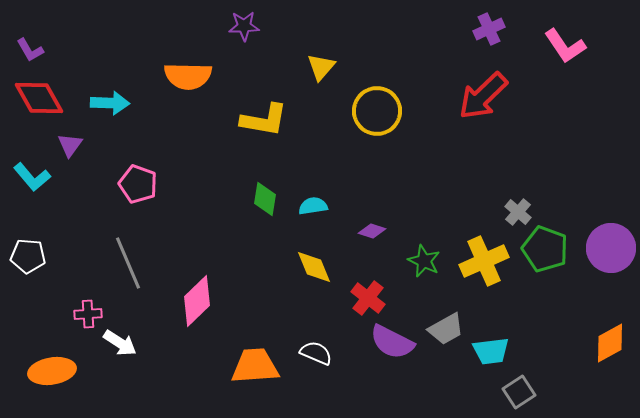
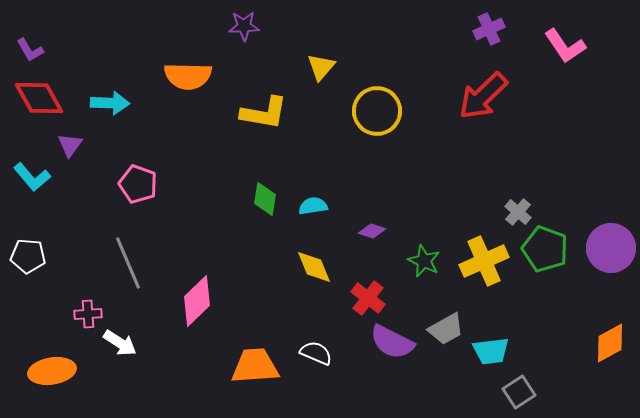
yellow L-shape: moved 7 px up
